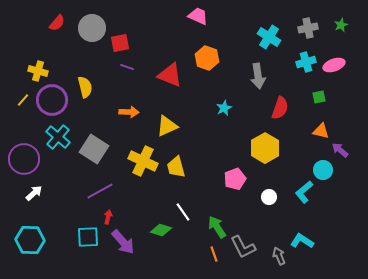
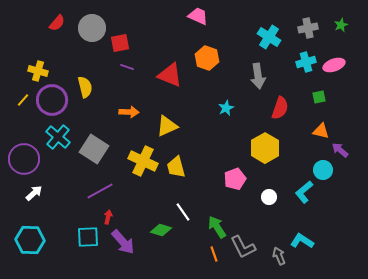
cyan star at (224, 108): moved 2 px right
